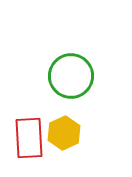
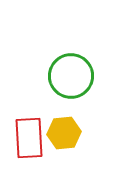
yellow hexagon: rotated 20 degrees clockwise
